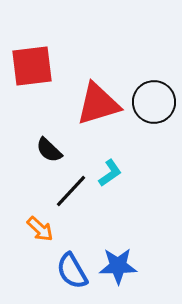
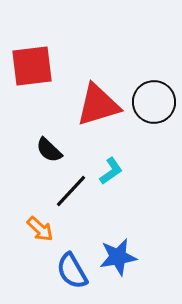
red triangle: moved 1 px down
cyan L-shape: moved 1 px right, 2 px up
blue star: moved 9 px up; rotated 9 degrees counterclockwise
